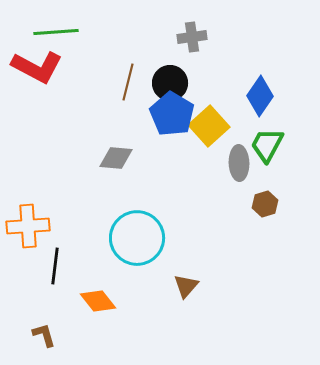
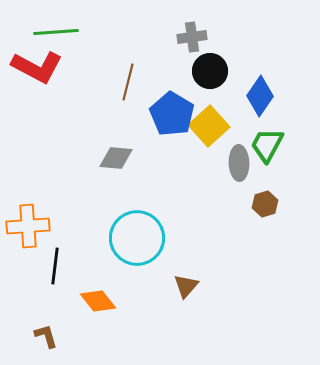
black circle: moved 40 px right, 12 px up
brown L-shape: moved 2 px right, 1 px down
